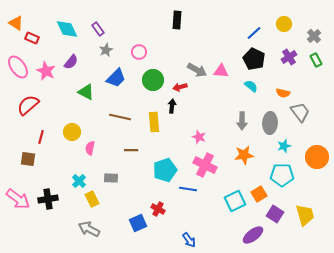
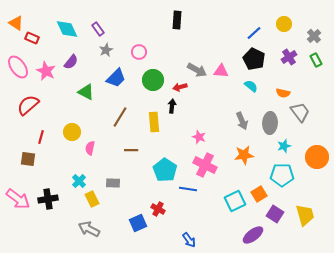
brown line at (120, 117): rotated 70 degrees counterclockwise
gray arrow at (242, 121): rotated 24 degrees counterclockwise
cyan pentagon at (165, 170): rotated 20 degrees counterclockwise
gray rectangle at (111, 178): moved 2 px right, 5 px down
